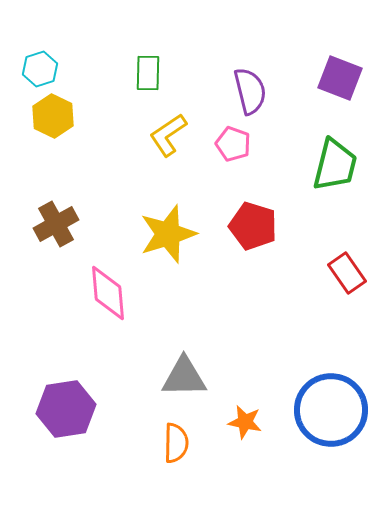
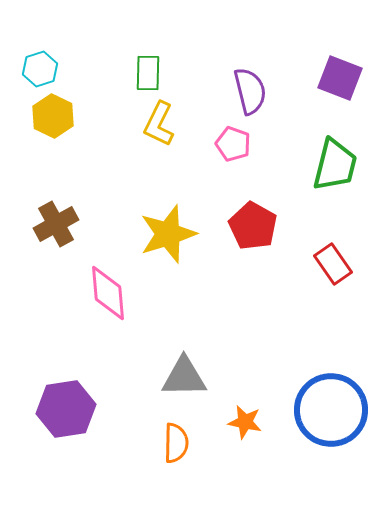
yellow L-shape: moved 9 px left, 11 px up; rotated 30 degrees counterclockwise
red pentagon: rotated 12 degrees clockwise
red rectangle: moved 14 px left, 9 px up
